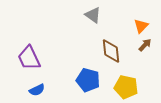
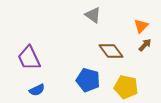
brown diamond: rotated 30 degrees counterclockwise
